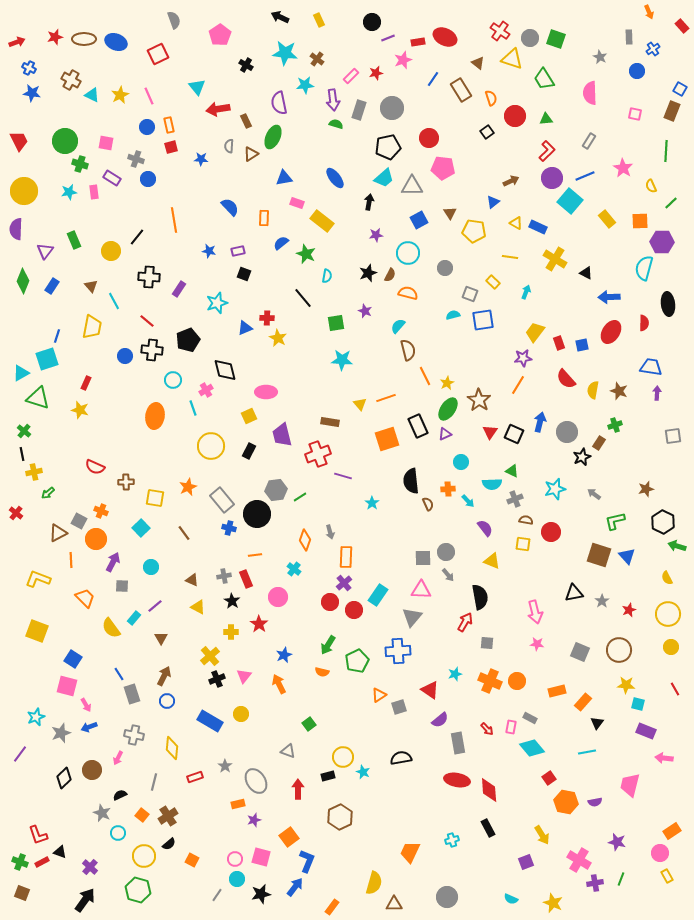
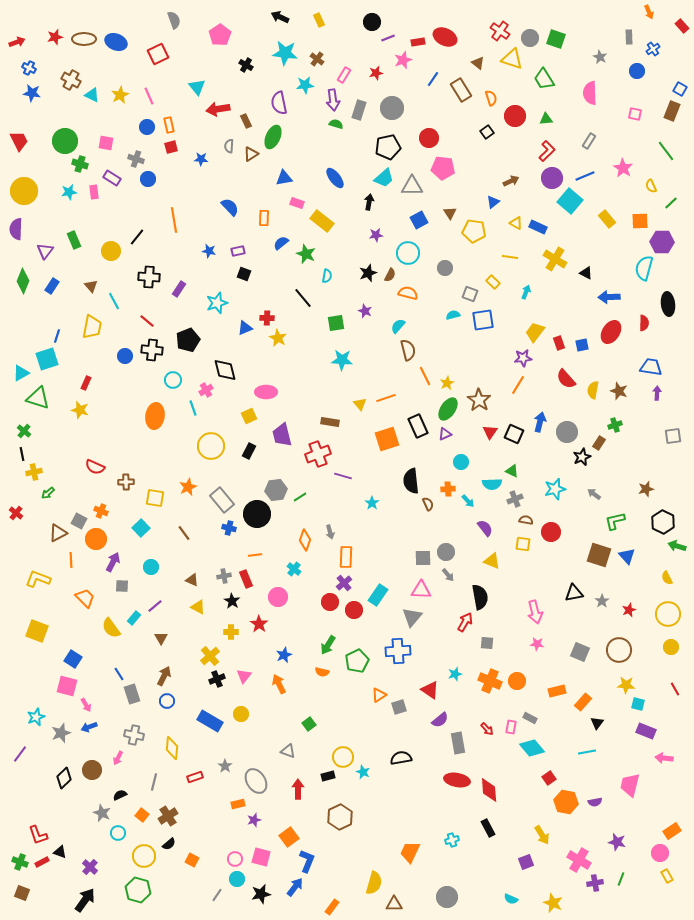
pink rectangle at (351, 76): moved 7 px left, 1 px up; rotated 14 degrees counterclockwise
green line at (666, 151): rotated 40 degrees counterclockwise
